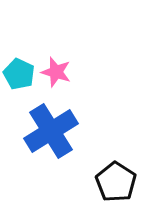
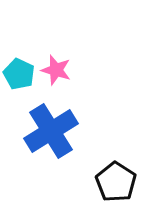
pink star: moved 2 px up
